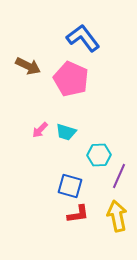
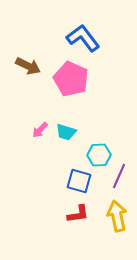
blue square: moved 9 px right, 5 px up
